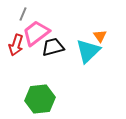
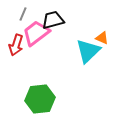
orange triangle: moved 2 px right, 2 px down; rotated 32 degrees counterclockwise
black trapezoid: moved 27 px up
